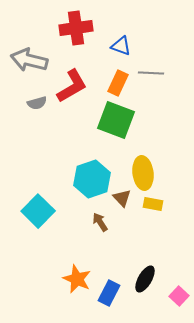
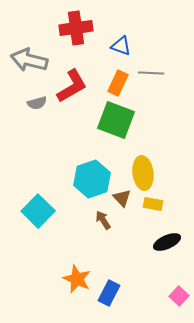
brown arrow: moved 3 px right, 2 px up
black ellipse: moved 22 px right, 37 px up; rotated 36 degrees clockwise
